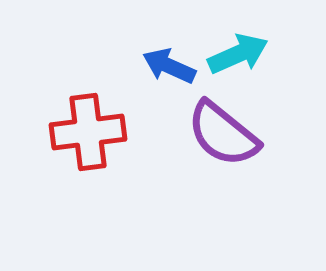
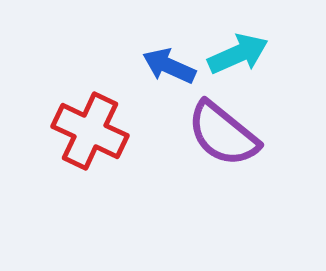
red cross: moved 2 px right, 1 px up; rotated 32 degrees clockwise
